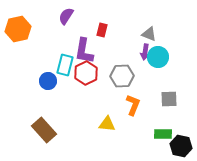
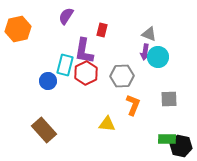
green rectangle: moved 4 px right, 5 px down
